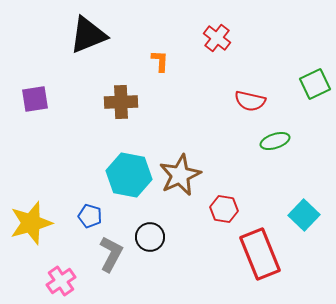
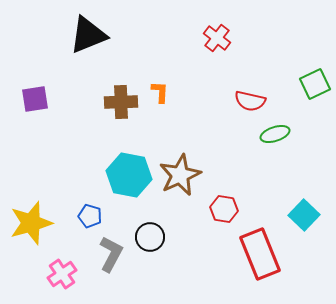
orange L-shape: moved 31 px down
green ellipse: moved 7 px up
pink cross: moved 1 px right, 7 px up
